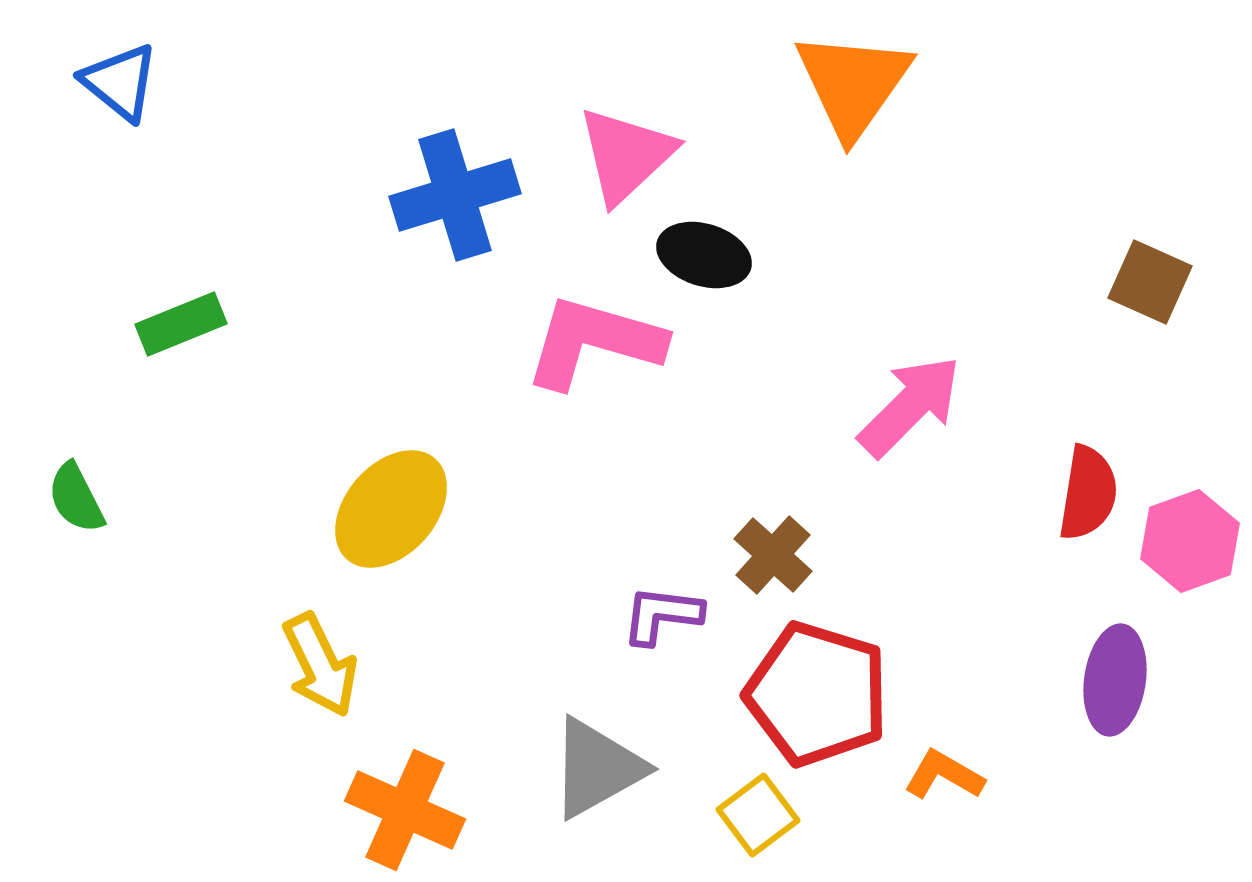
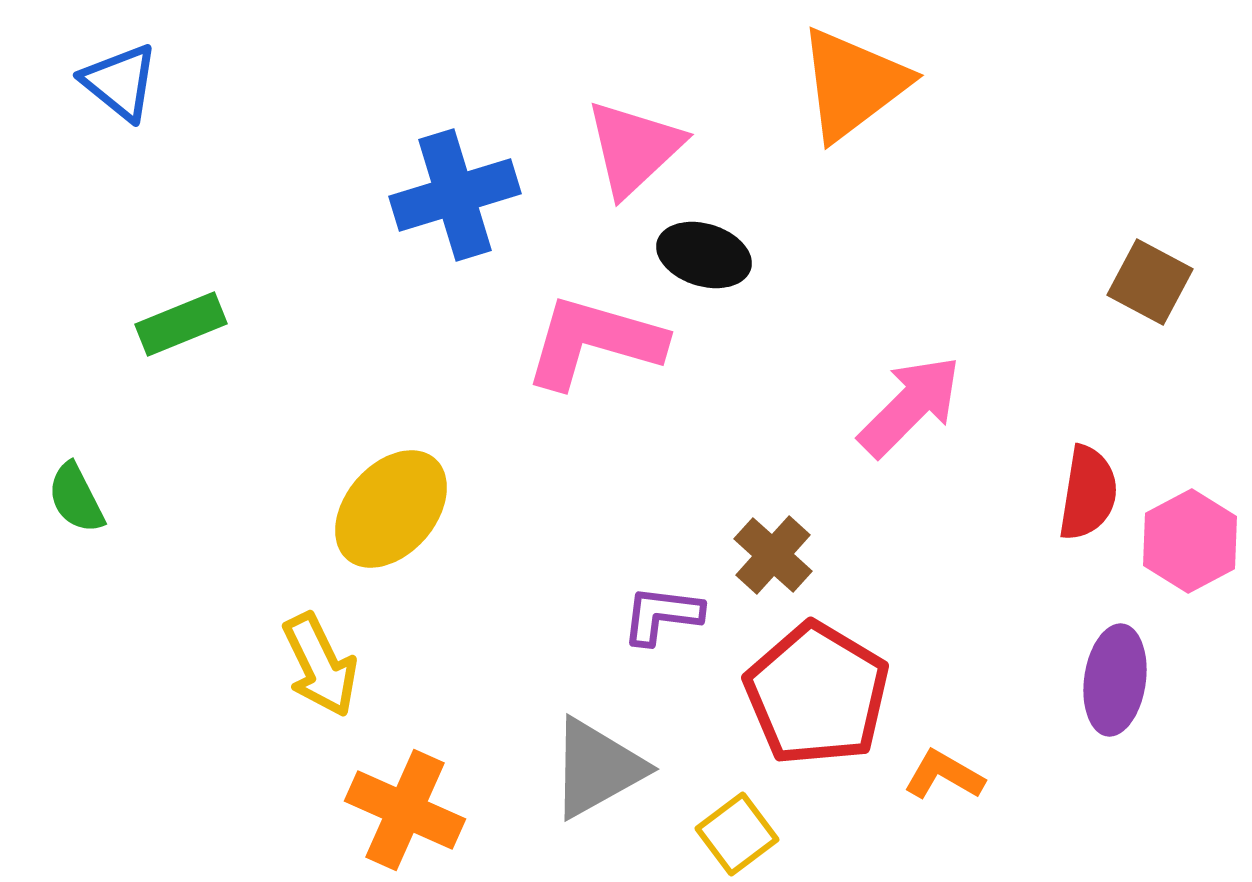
orange triangle: rotated 18 degrees clockwise
pink triangle: moved 8 px right, 7 px up
brown square: rotated 4 degrees clockwise
pink hexagon: rotated 8 degrees counterclockwise
red pentagon: rotated 14 degrees clockwise
yellow square: moved 21 px left, 19 px down
